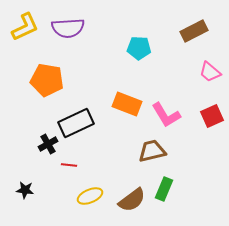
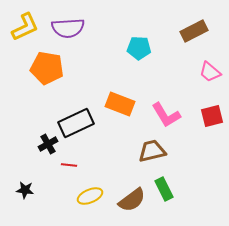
orange pentagon: moved 12 px up
orange rectangle: moved 7 px left
red square: rotated 10 degrees clockwise
green rectangle: rotated 50 degrees counterclockwise
